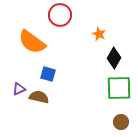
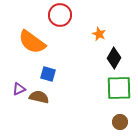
brown circle: moved 1 px left
